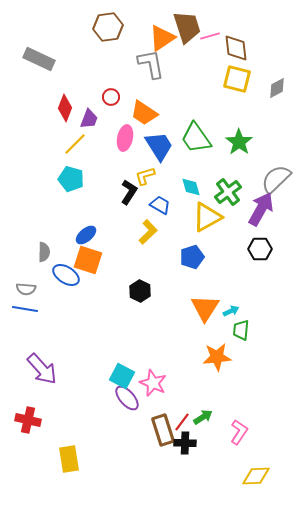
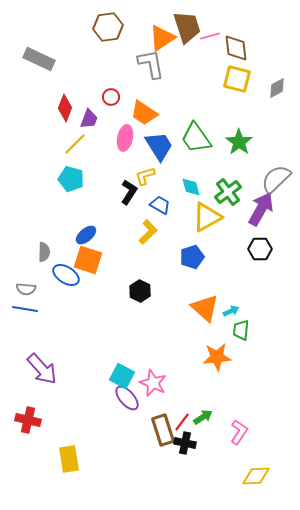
orange triangle at (205, 308): rotated 20 degrees counterclockwise
black cross at (185, 443): rotated 10 degrees clockwise
